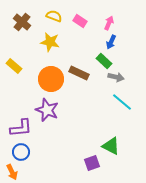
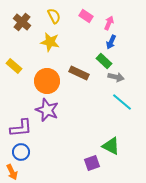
yellow semicircle: rotated 42 degrees clockwise
pink rectangle: moved 6 px right, 5 px up
orange circle: moved 4 px left, 2 px down
